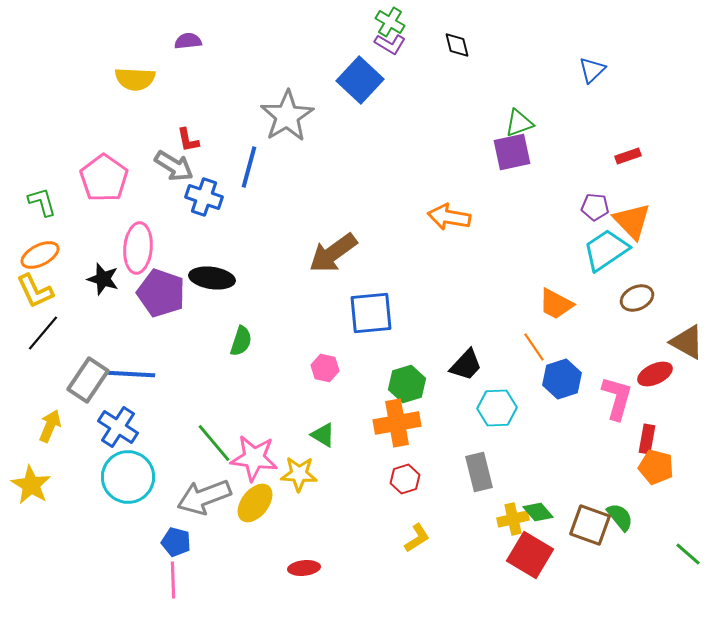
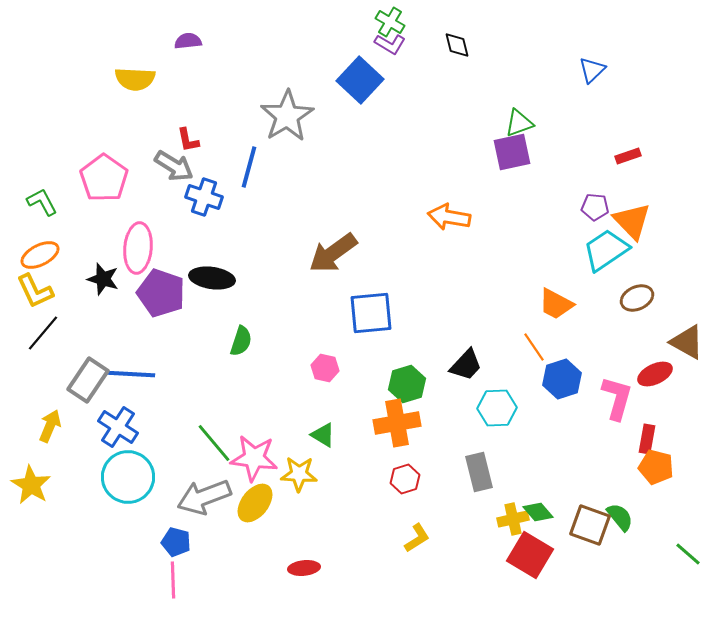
green L-shape at (42, 202): rotated 12 degrees counterclockwise
